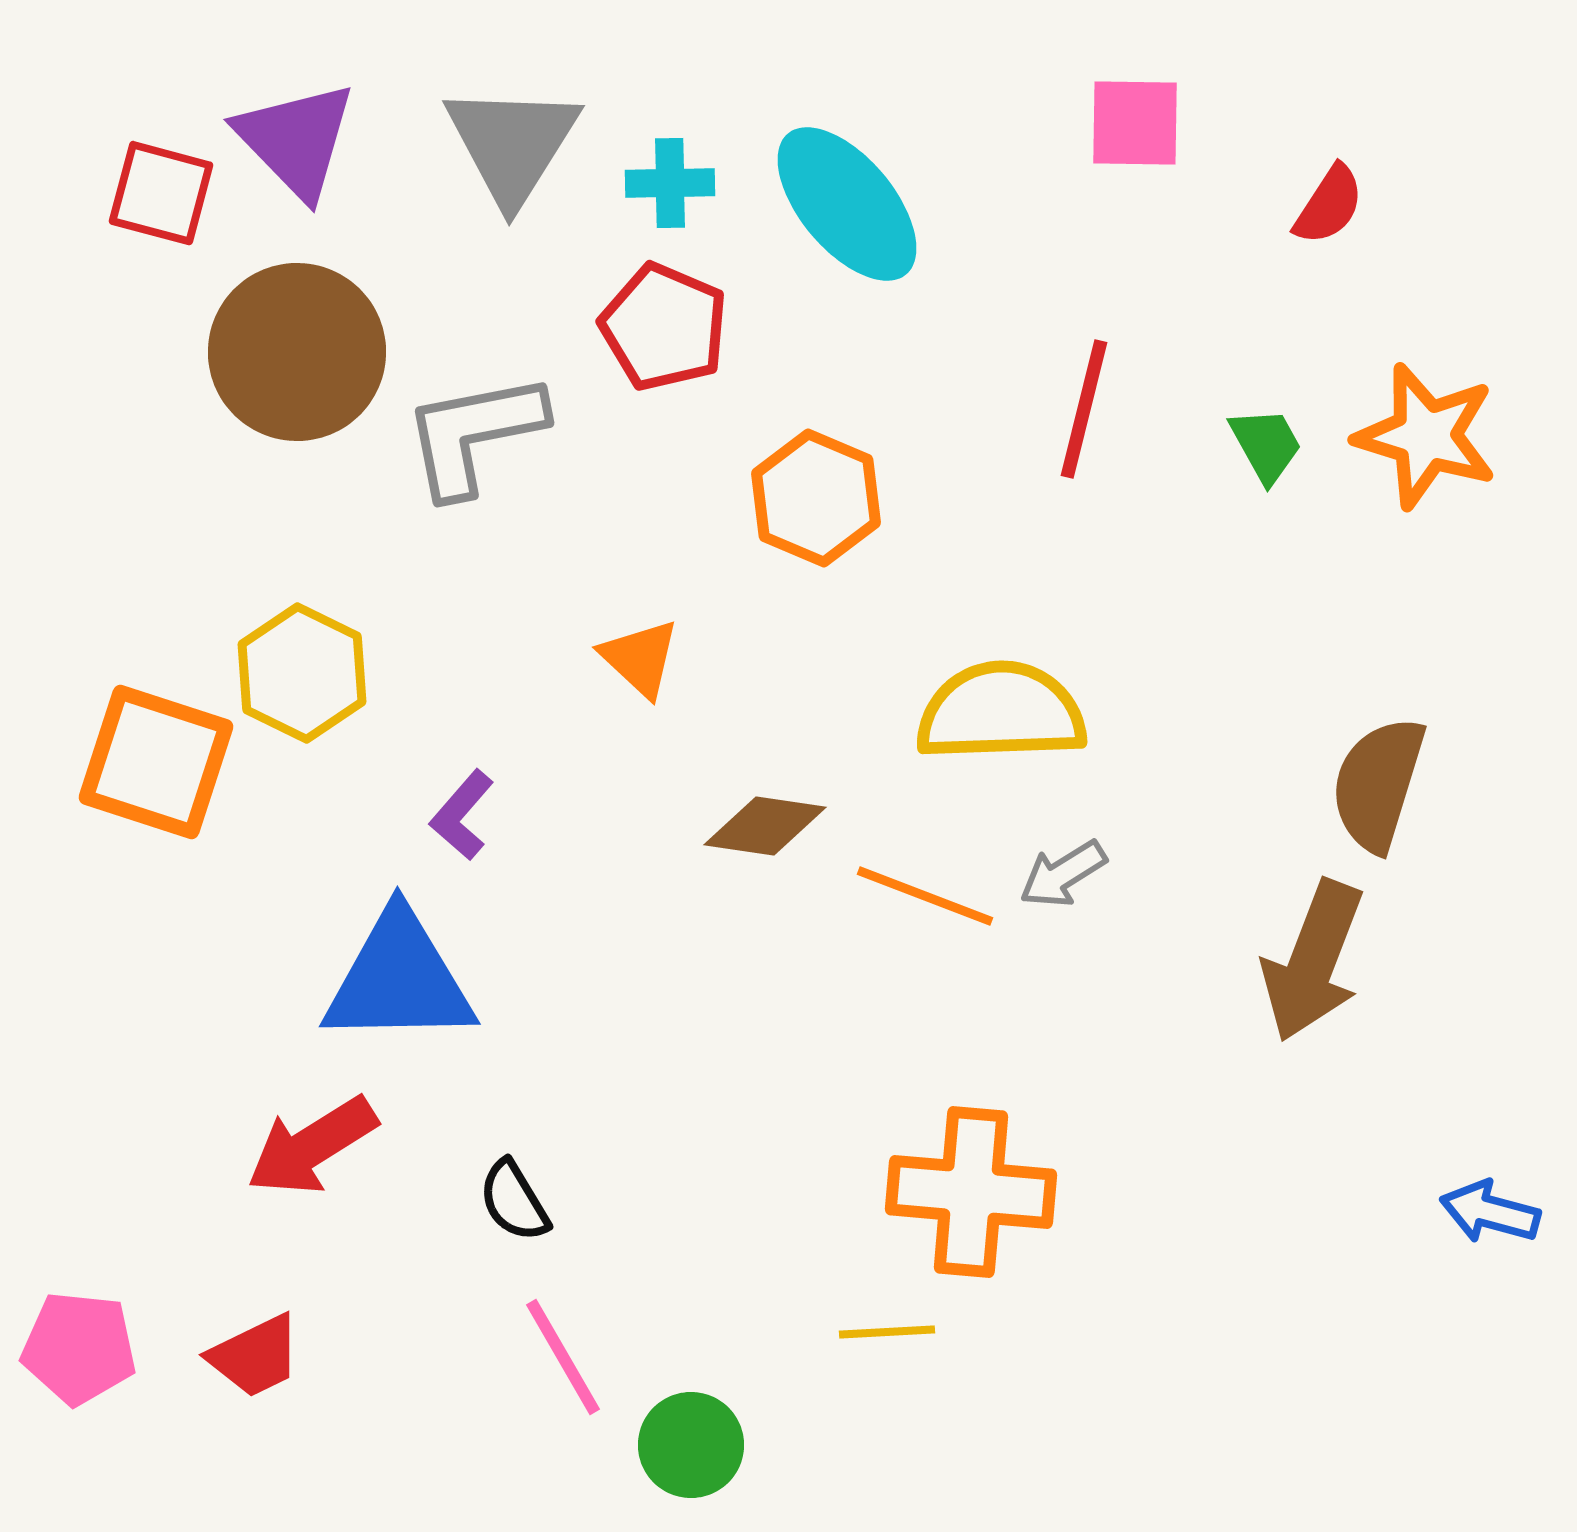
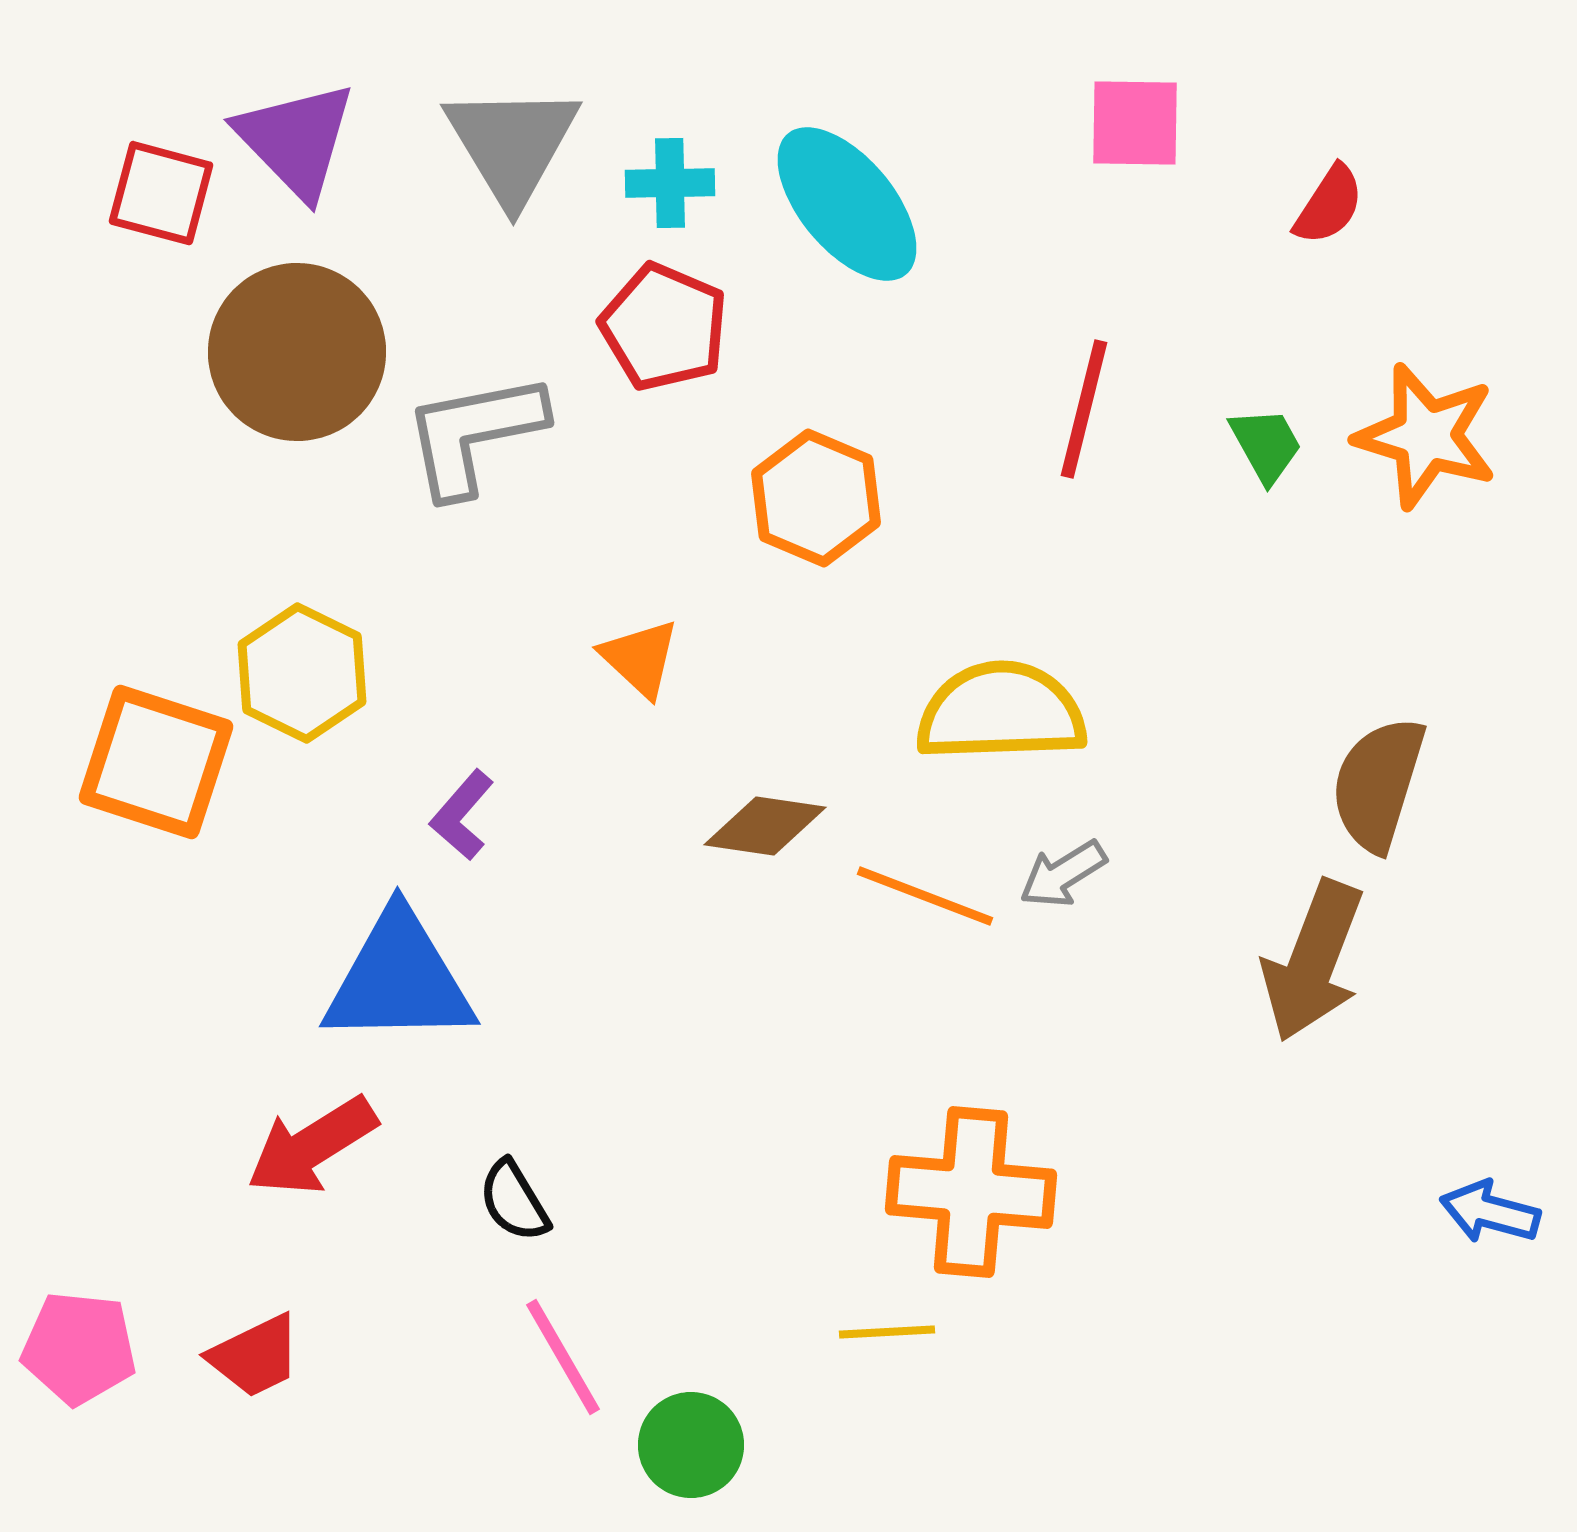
gray triangle: rotated 3 degrees counterclockwise
